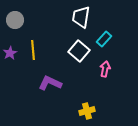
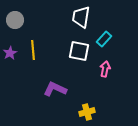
white square: rotated 30 degrees counterclockwise
purple L-shape: moved 5 px right, 6 px down
yellow cross: moved 1 px down
